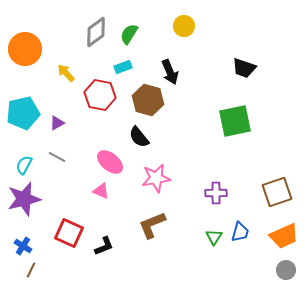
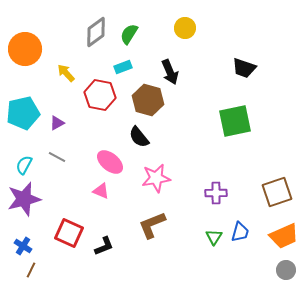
yellow circle: moved 1 px right, 2 px down
